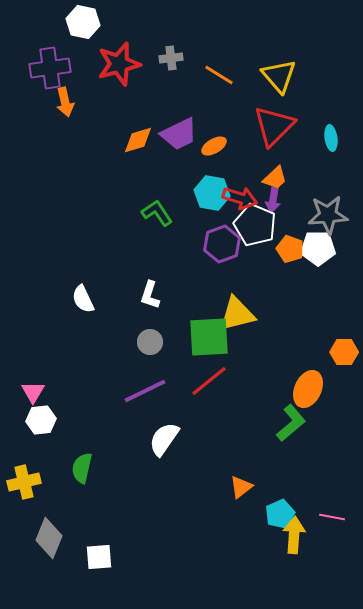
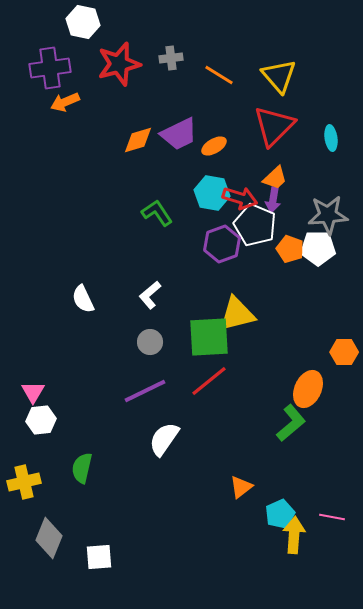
orange arrow at (65, 102): rotated 80 degrees clockwise
white L-shape at (150, 295): rotated 32 degrees clockwise
